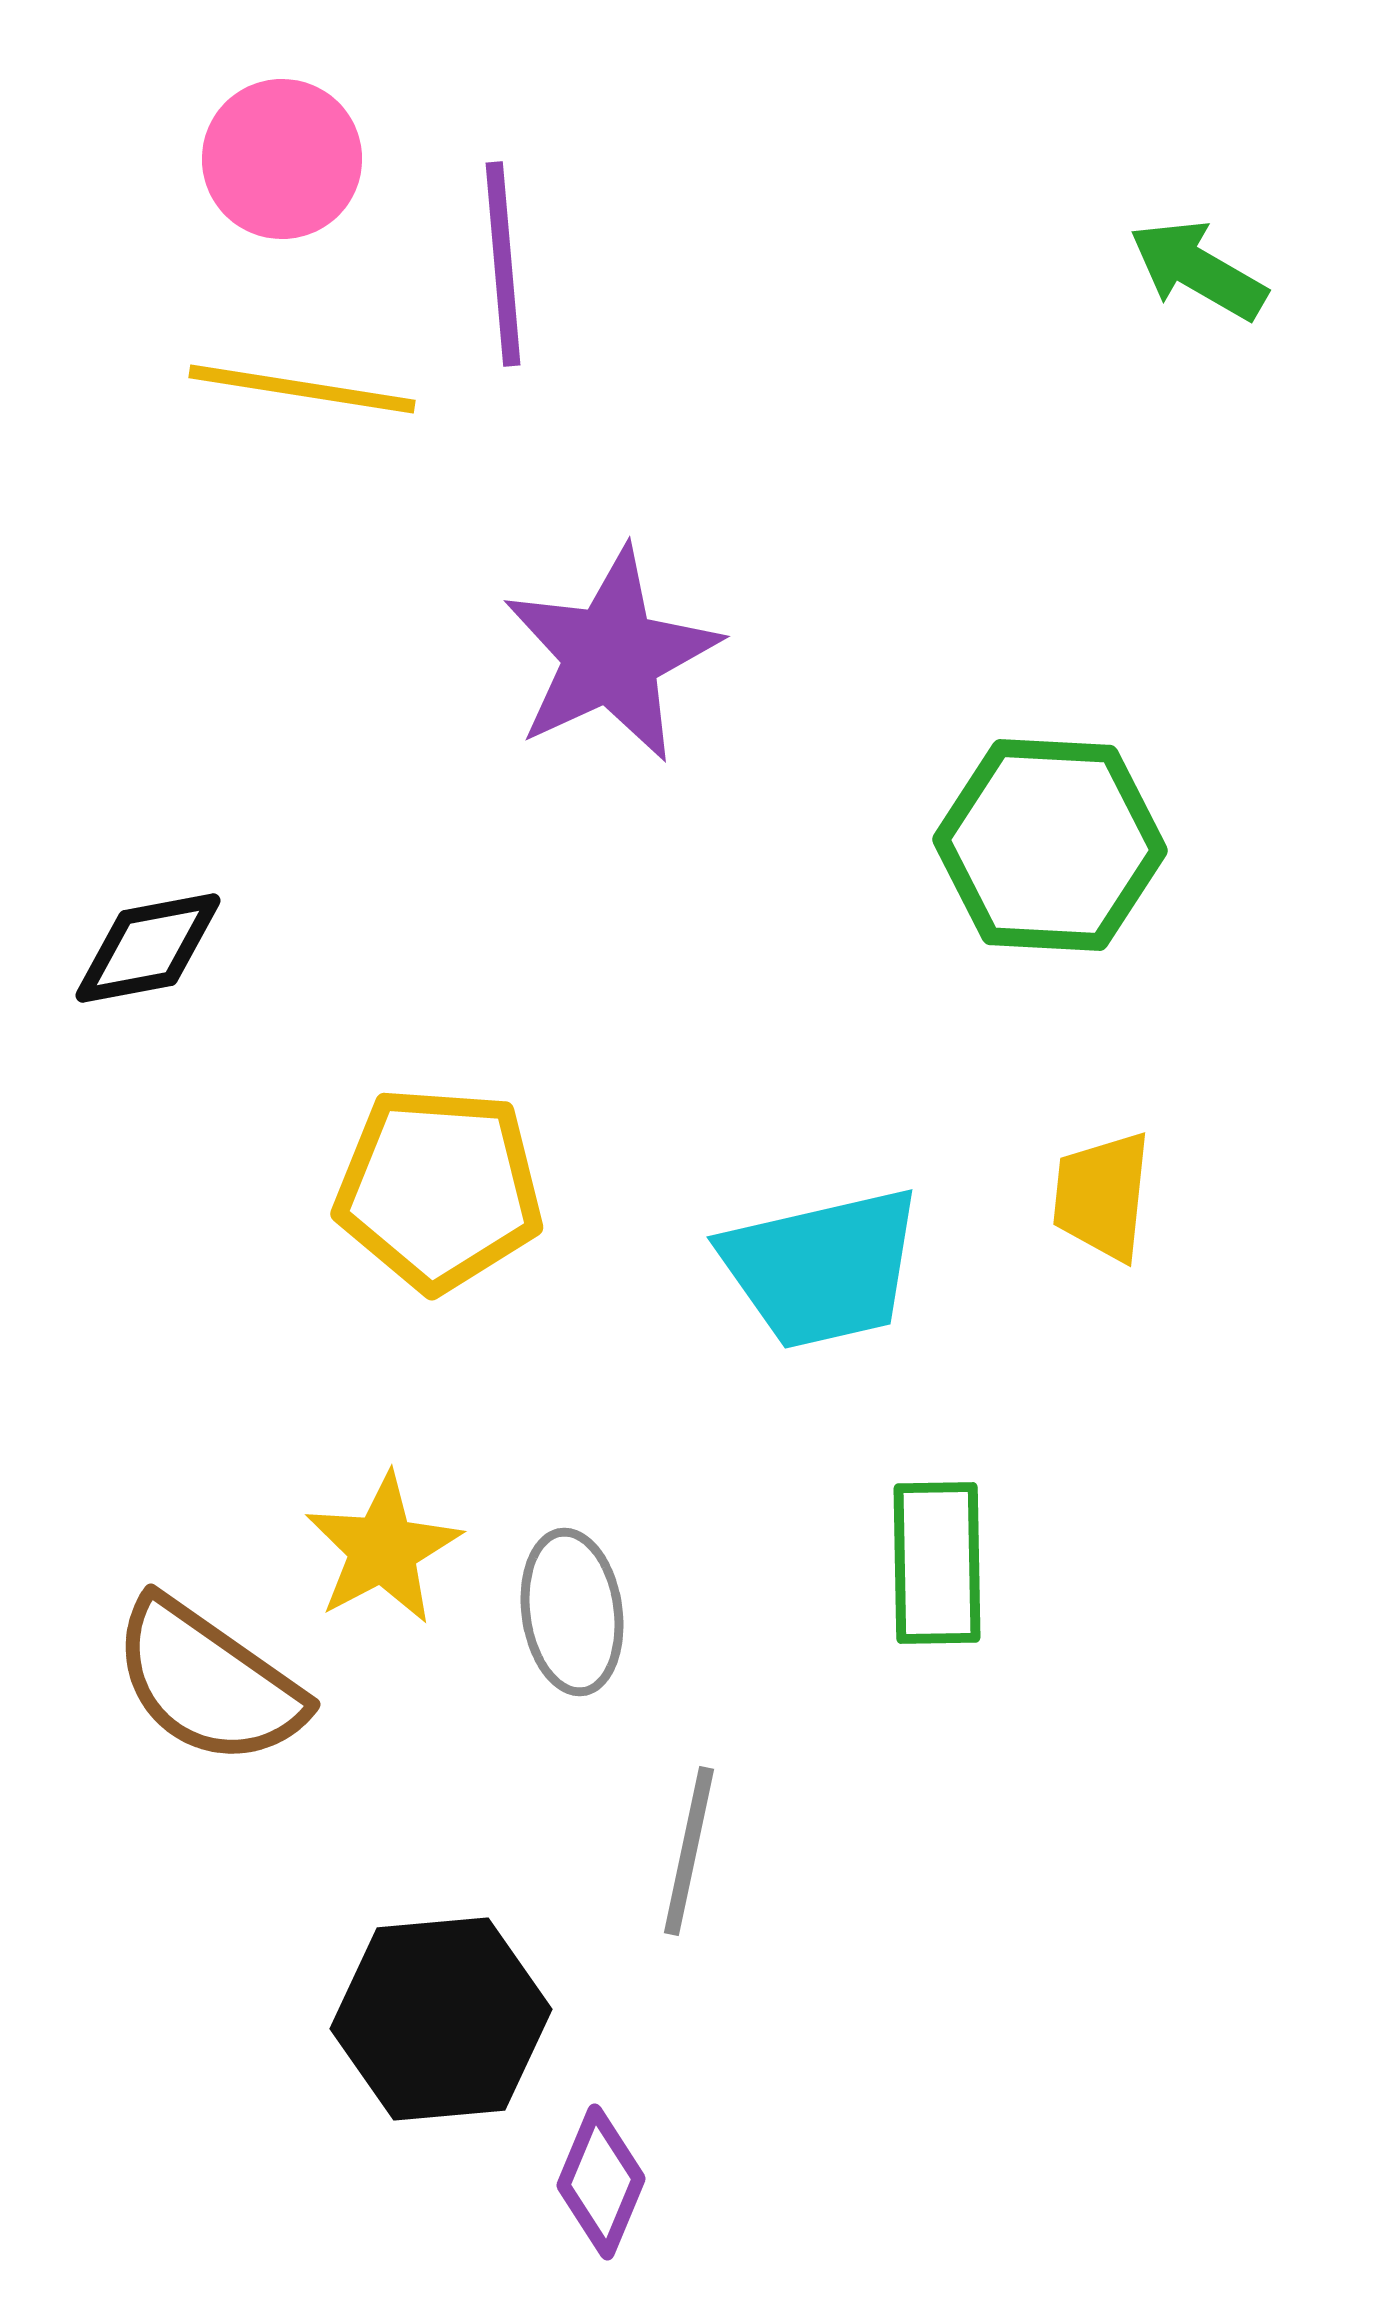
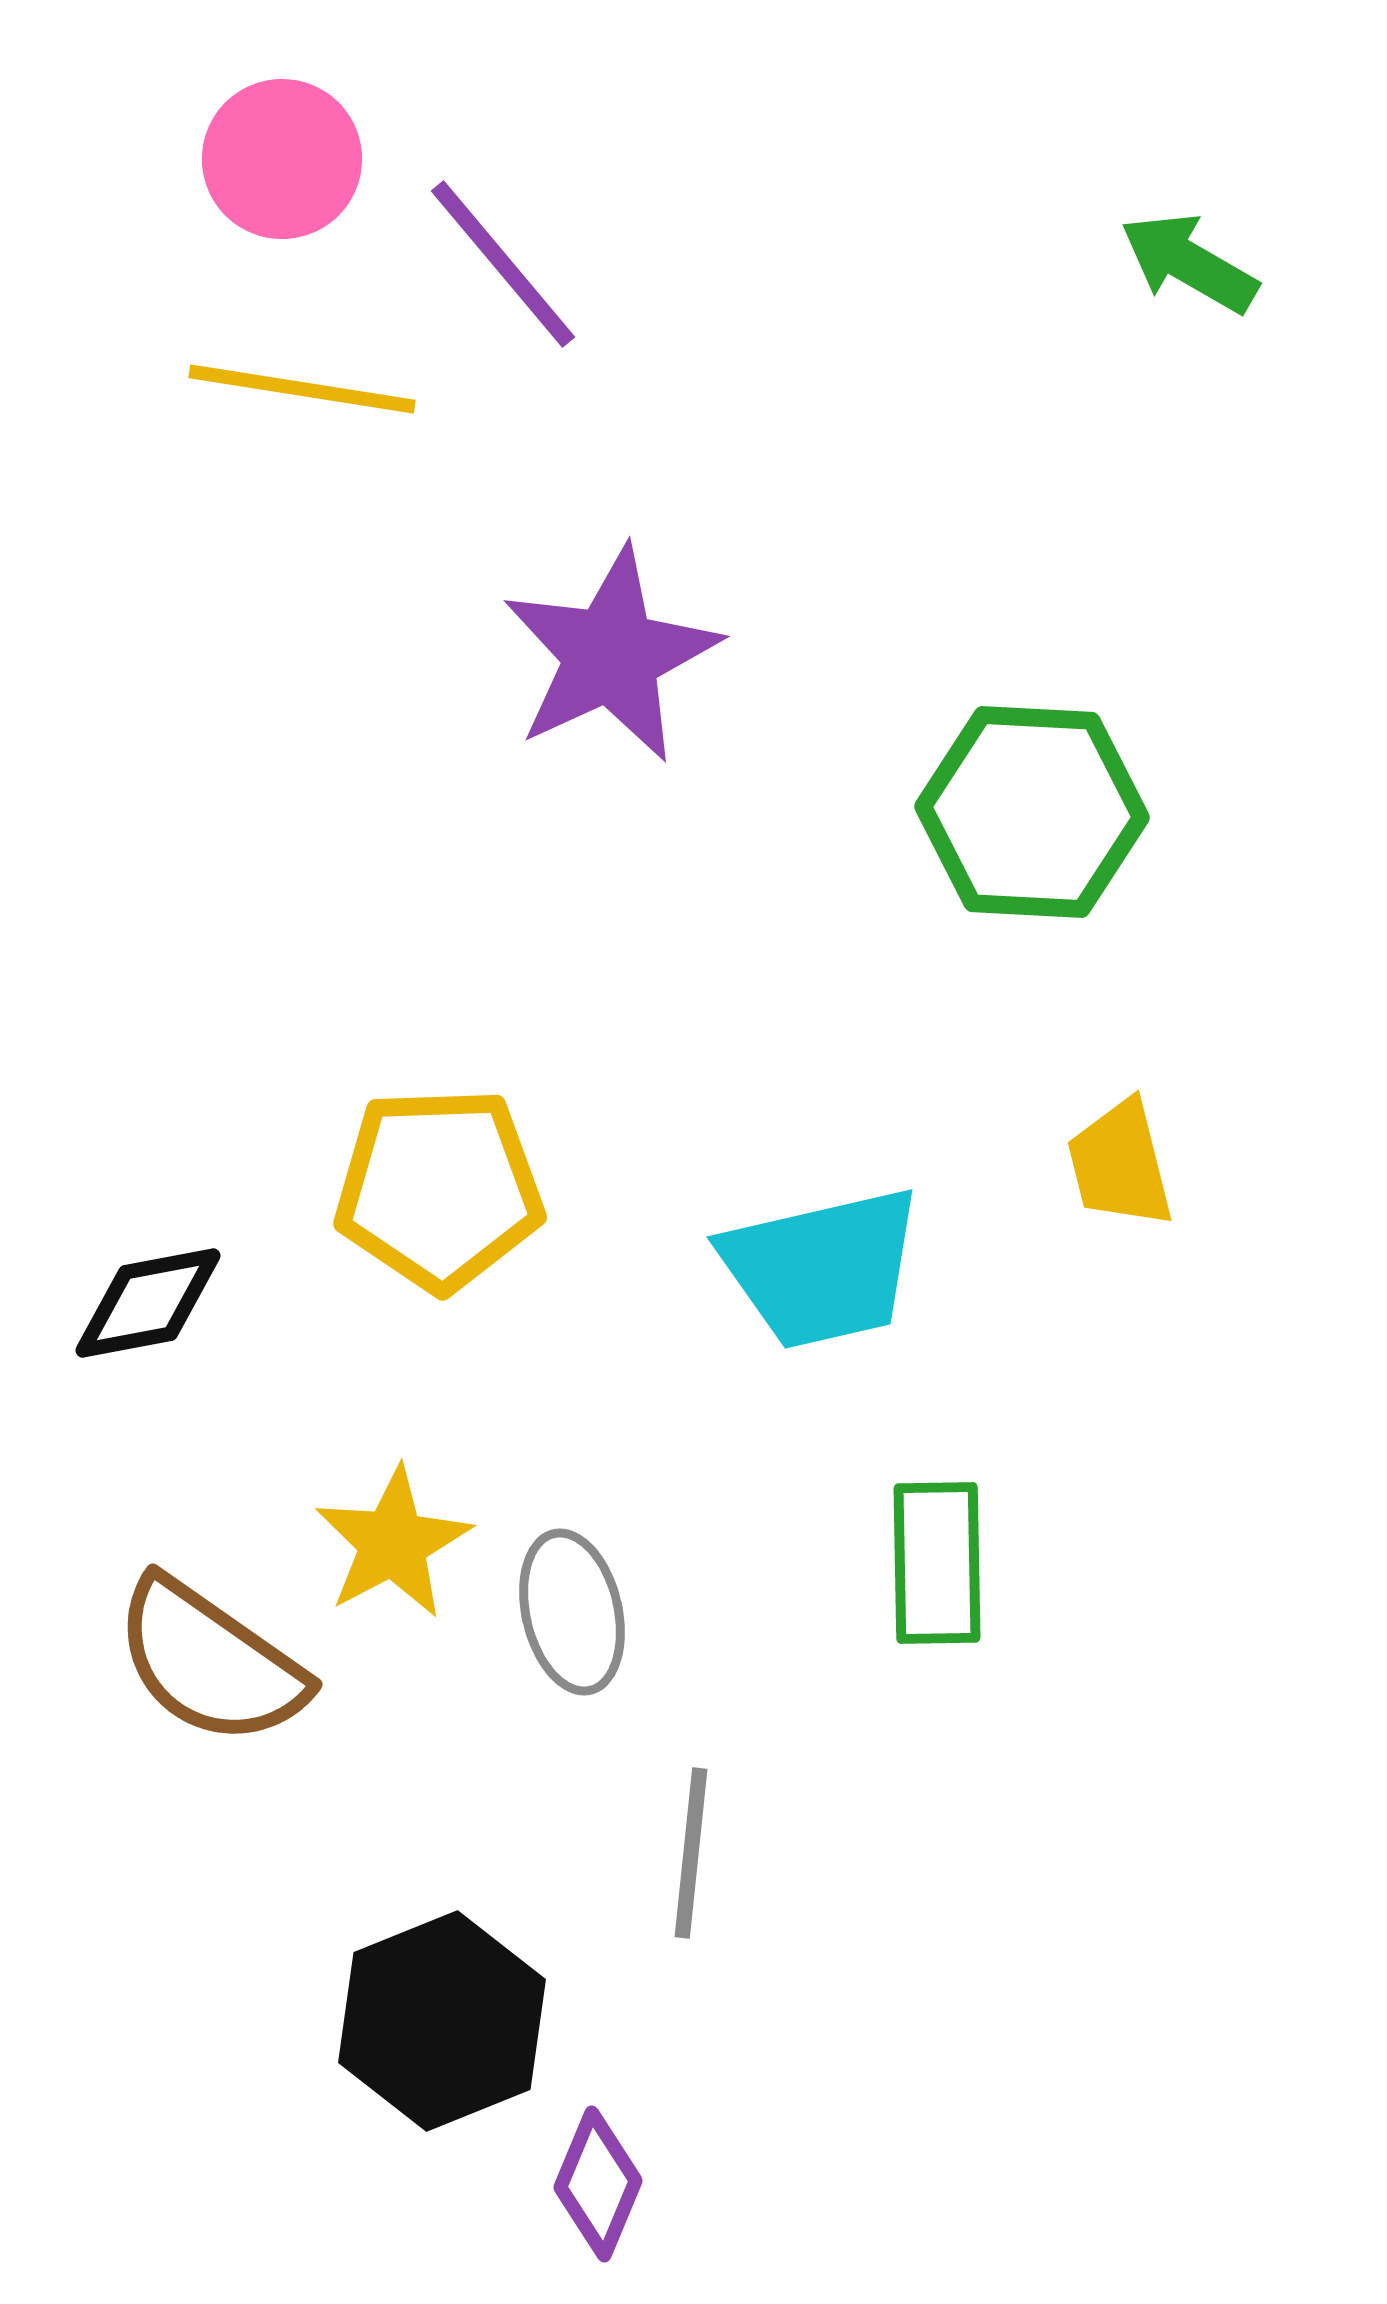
purple line: rotated 35 degrees counterclockwise
green arrow: moved 9 px left, 7 px up
green hexagon: moved 18 px left, 33 px up
black diamond: moved 355 px down
yellow pentagon: rotated 6 degrees counterclockwise
yellow trapezoid: moved 18 px right, 32 px up; rotated 20 degrees counterclockwise
yellow star: moved 10 px right, 6 px up
gray ellipse: rotated 5 degrees counterclockwise
brown semicircle: moved 2 px right, 20 px up
gray line: moved 2 px right, 2 px down; rotated 6 degrees counterclockwise
black hexagon: moved 1 px right, 2 px down; rotated 17 degrees counterclockwise
purple diamond: moved 3 px left, 2 px down
